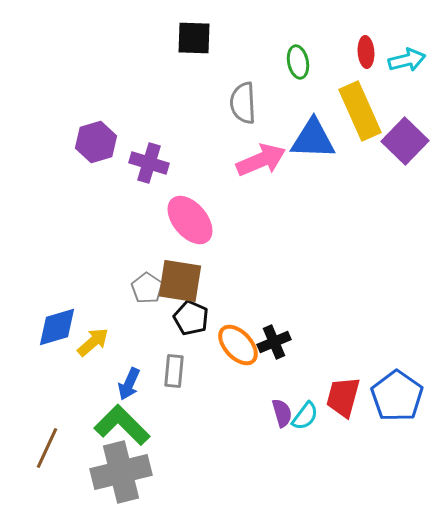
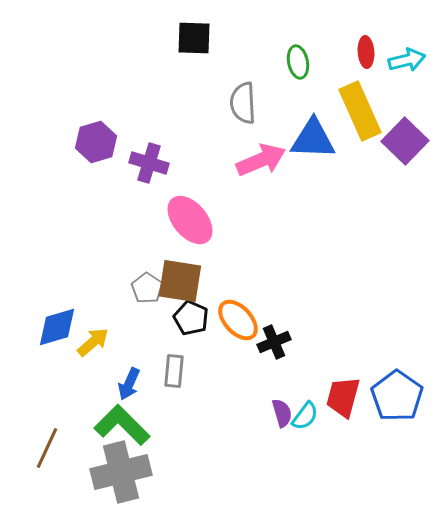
orange ellipse: moved 25 px up
